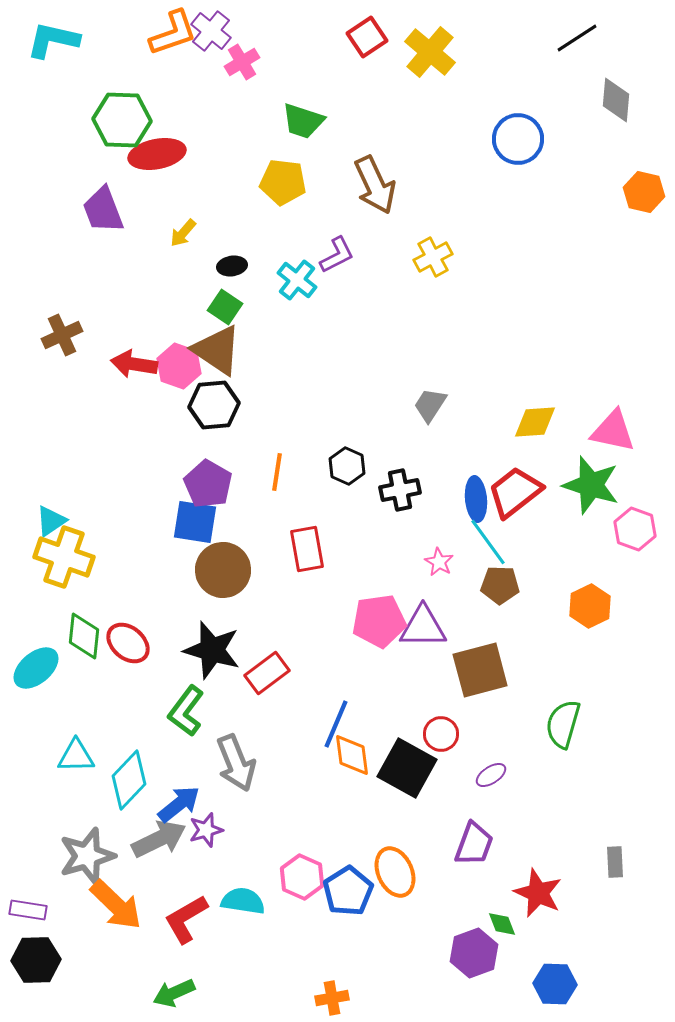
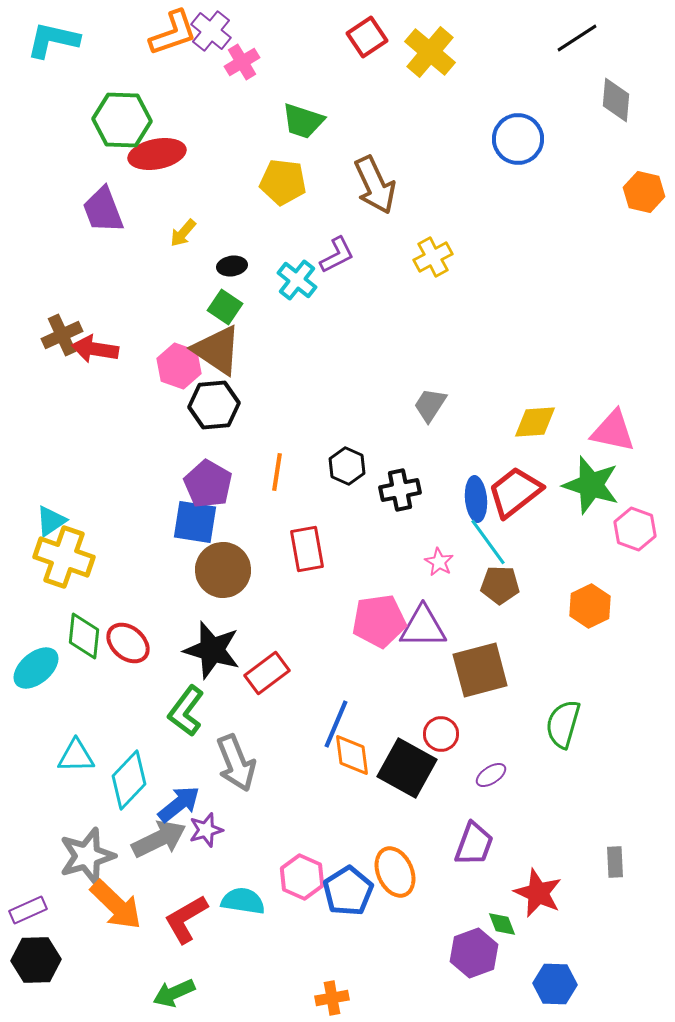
red arrow at (134, 364): moved 39 px left, 15 px up
purple rectangle at (28, 910): rotated 33 degrees counterclockwise
